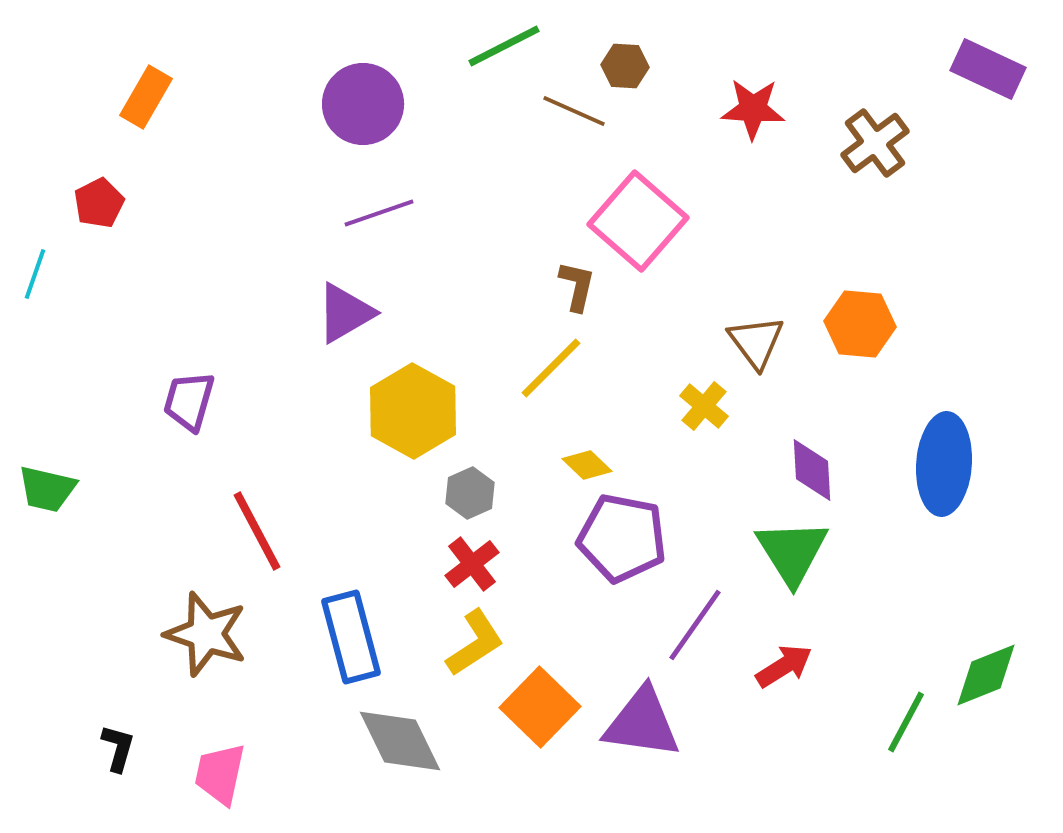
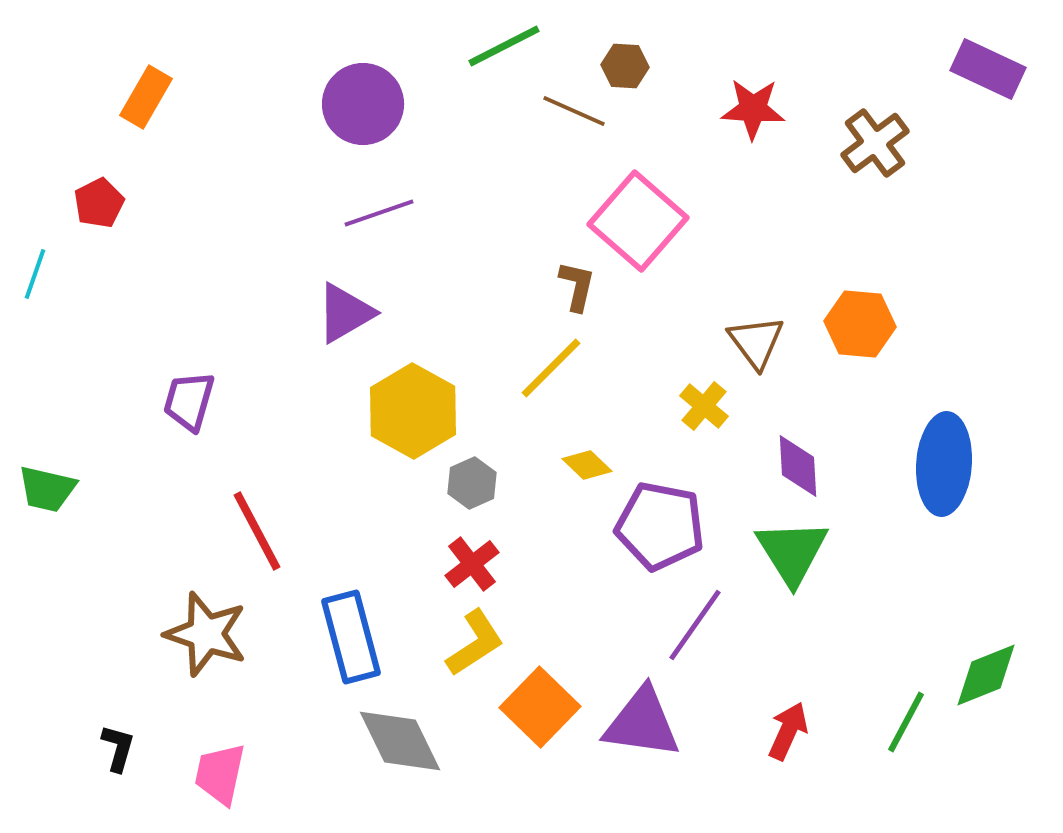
purple diamond at (812, 470): moved 14 px left, 4 px up
gray hexagon at (470, 493): moved 2 px right, 10 px up
purple pentagon at (622, 538): moved 38 px right, 12 px up
red arrow at (784, 666): moved 4 px right, 65 px down; rotated 34 degrees counterclockwise
